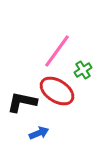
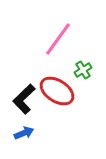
pink line: moved 1 px right, 12 px up
black L-shape: moved 2 px right, 3 px up; rotated 56 degrees counterclockwise
blue arrow: moved 15 px left
